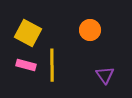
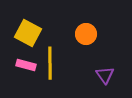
orange circle: moved 4 px left, 4 px down
yellow line: moved 2 px left, 2 px up
